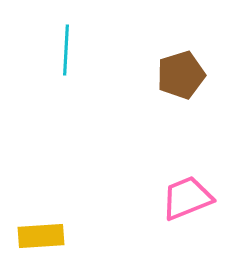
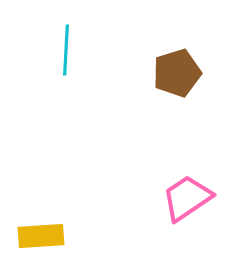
brown pentagon: moved 4 px left, 2 px up
pink trapezoid: rotated 12 degrees counterclockwise
